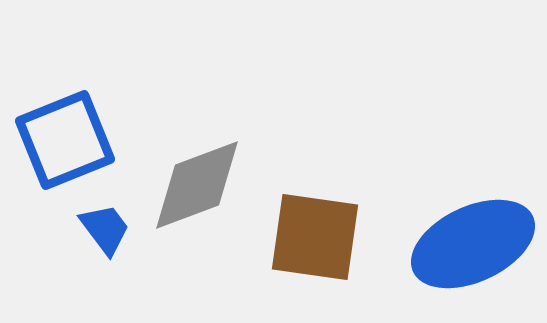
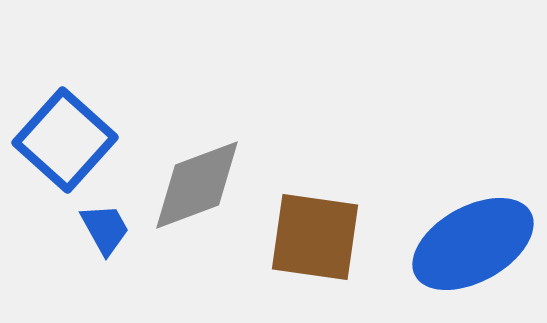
blue square: rotated 26 degrees counterclockwise
blue trapezoid: rotated 8 degrees clockwise
blue ellipse: rotated 4 degrees counterclockwise
